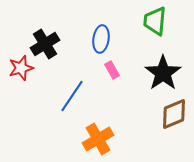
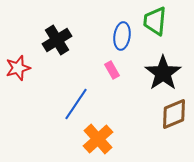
blue ellipse: moved 21 px right, 3 px up
black cross: moved 12 px right, 4 px up
red star: moved 3 px left
blue line: moved 4 px right, 8 px down
orange cross: rotated 12 degrees counterclockwise
